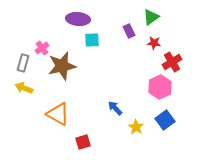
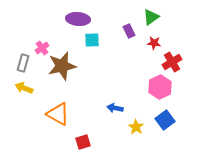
blue arrow: rotated 35 degrees counterclockwise
